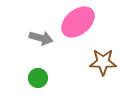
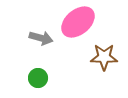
brown star: moved 1 px right, 5 px up
